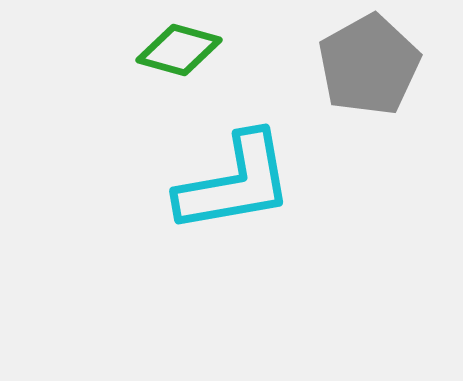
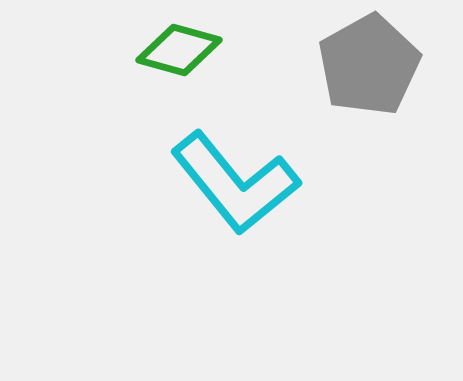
cyan L-shape: rotated 61 degrees clockwise
